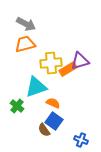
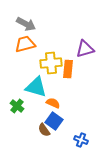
purple triangle: moved 5 px right, 12 px up
orange rectangle: rotated 54 degrees counterclockwise
cyan triangle: rotated 35 degrees clockwise
